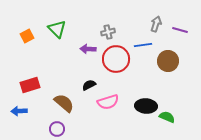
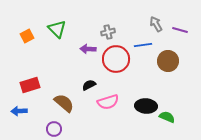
gray arrow: rotated 49 degrees counterclockwise
purple circle: moved 3 px left
